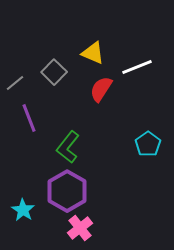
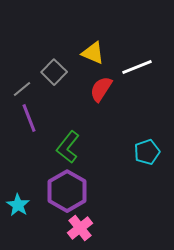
gray line: moved 7 px right, 6 px down
cyan pentagon: moved 1 px left, 8 px down; rotated 15 degrees clockwise
cyan star: moved 5 px left, 5 px up
